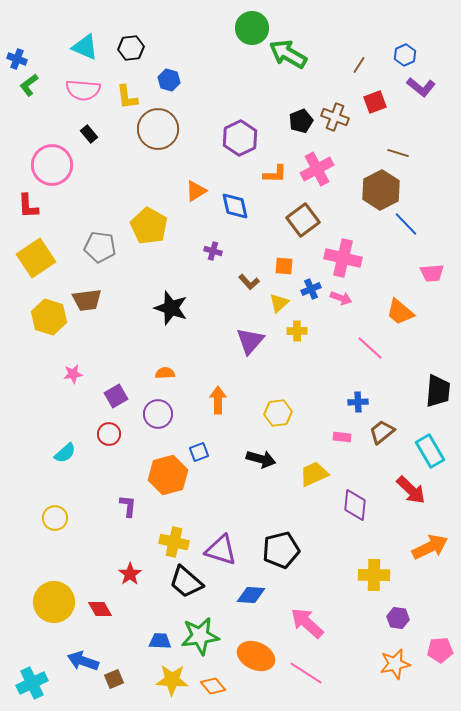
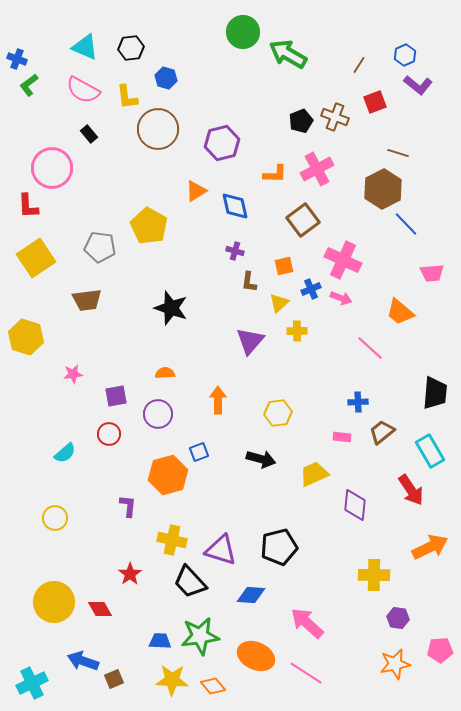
green circle at (252, 28): moved 9 px left, 4 px down
blue hexagon at (169, 80): moved 3 px left, 2 px up
purple L-shape at (421, 87): moved 3 px left, 2 px up
pink semicircle at (83, 90): rotated 24 degrees clockwise
purple hexagon at (240, 138): moved 18 px left, 5 px down; rotated 12 degrees clockwise
pink circle at (52, 165): moved 3 px down
brown hexagon at (381, 190): moved 2 px right, 1 px up
purple cross at (213, 251): moved 22 px right
pink cross at (343, 258): moved 2 px down; rotated 12 degrees clockwise
orange square at (284, 266): rotated 18 degrees counterclockwise
brown L-shape at (249, 282): rotated 50 degrees clockwise
yellow hexagon at (49, 317): moved 23 px left, 20 px down
black trapezoid at (438, 391): moved 3 px left, 2 px down
purple square at (116, 396): rotated 20 degrees clockwise
red arrow at (411, 490): rotated 12 degrees clockwise
yellow cross at (174, 542): moved 2 px left, 2 px up
black pentagon at (281, 550): moved 2 px left, 3 px up
black trapezoid at (186, 582): moved 4 px right; rotated 6 degrees clockwise
